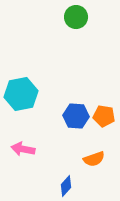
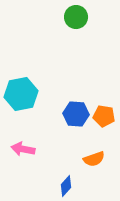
blue hexagon: moved 2 px up
